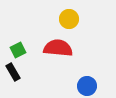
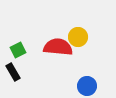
yellow circle: moved 9 px right, 18 px down
red semicircle: moved 1 px up
